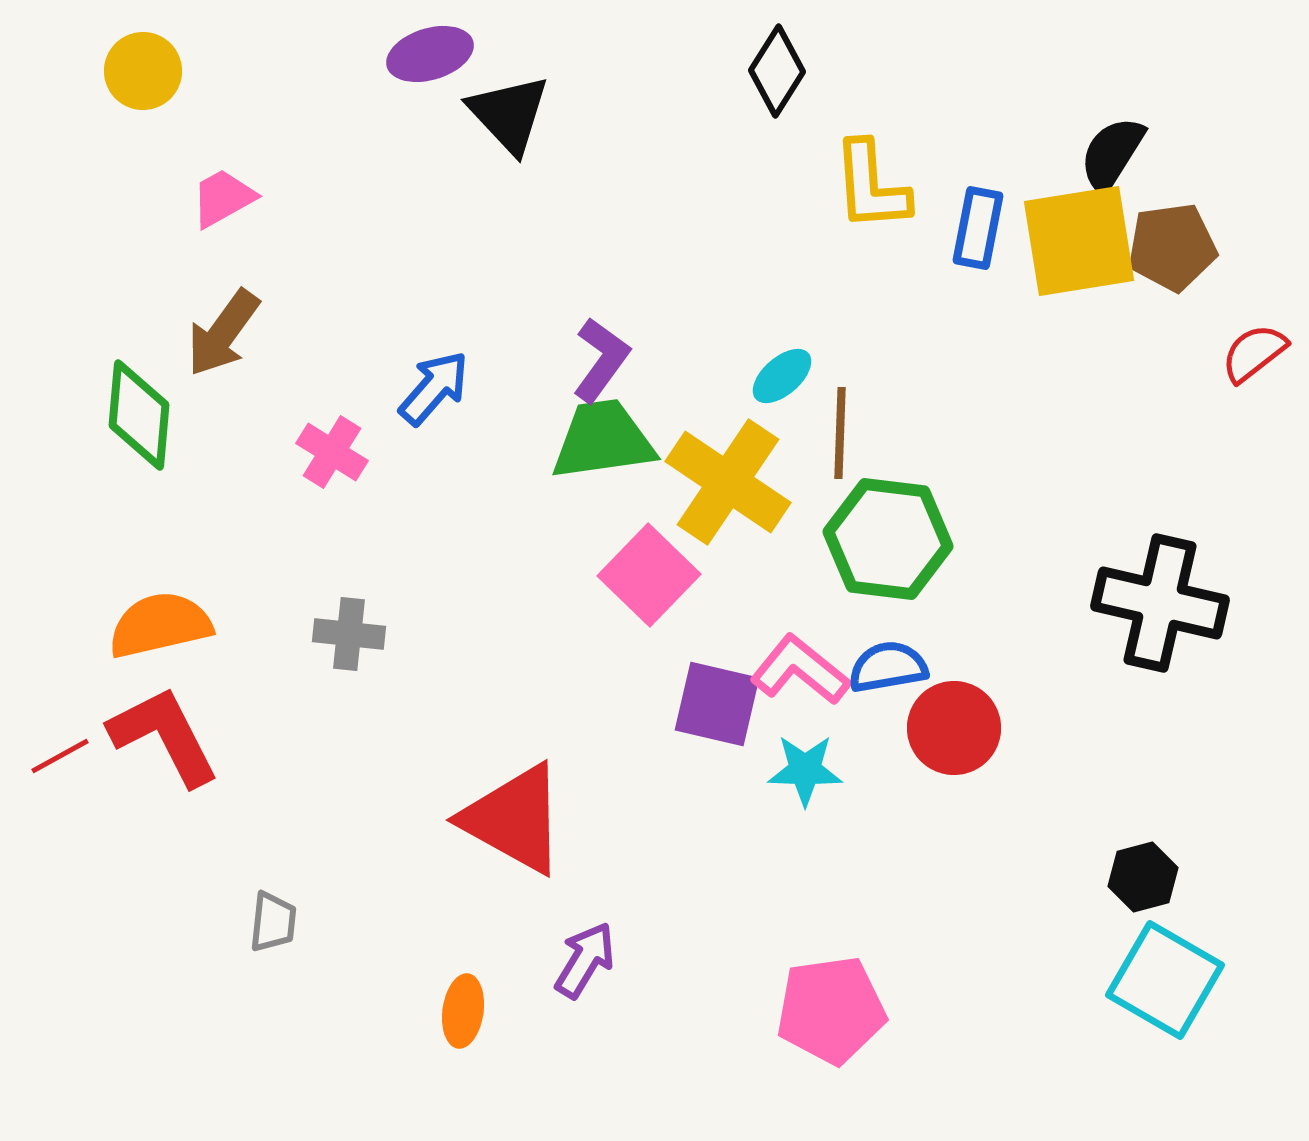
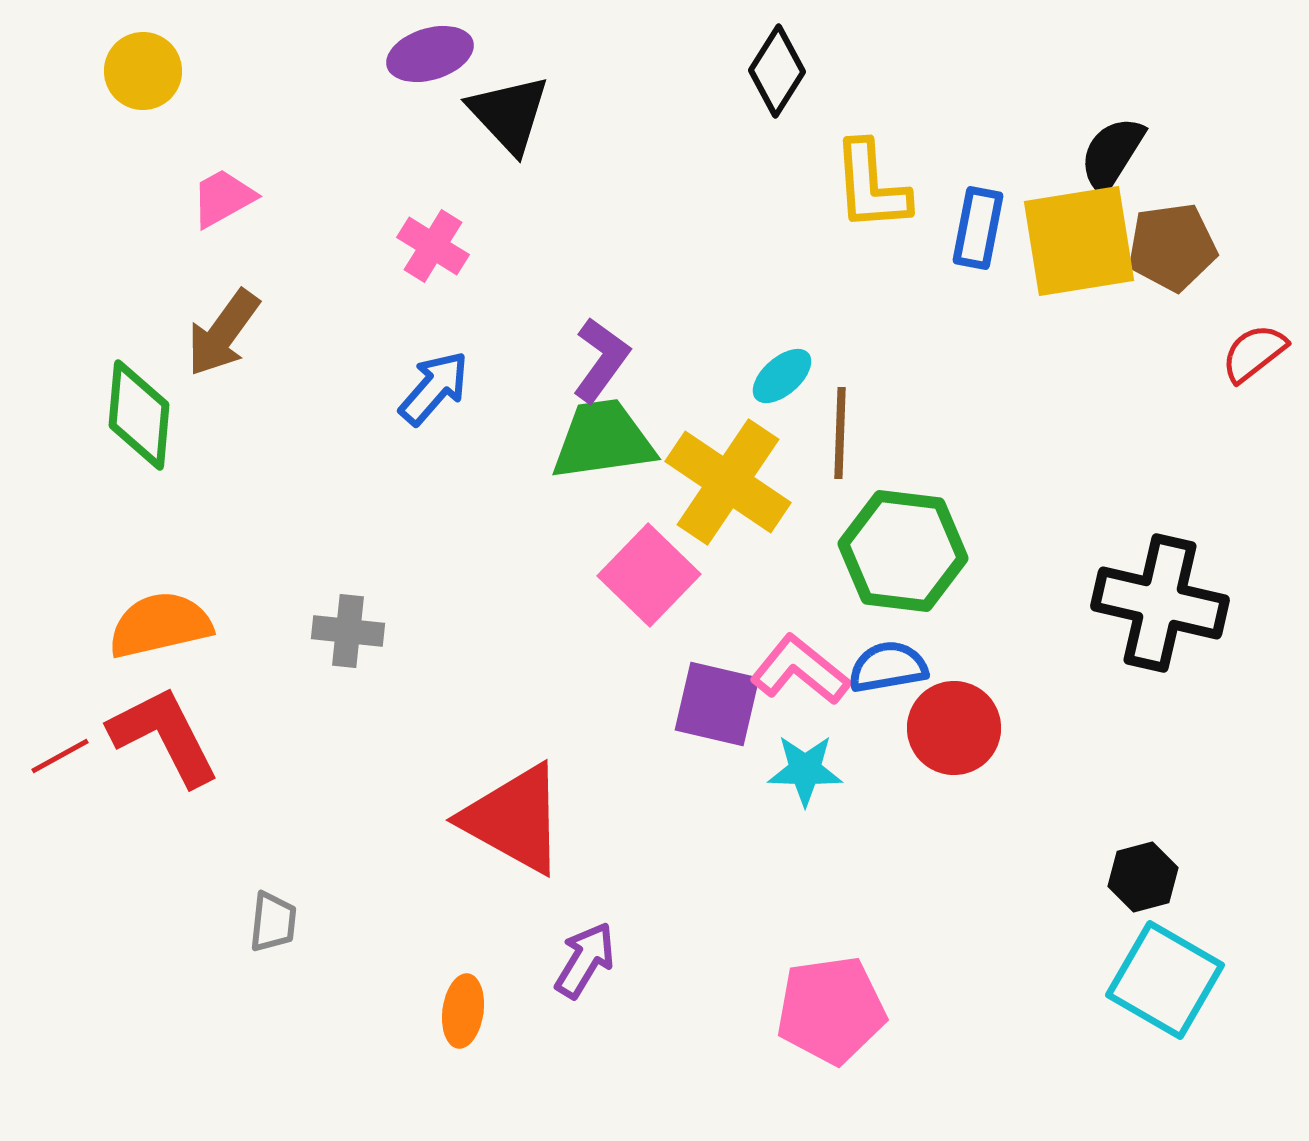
pink cross: moved 101 px right, 206 px up
green hexagon: moved 15 px right, 12 px down
gray cross: moved 1 px left, 3 px up
